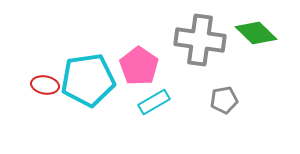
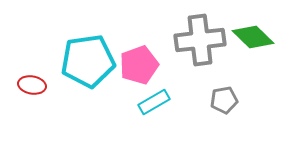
green diamond: moved 3 px left, 4 px down
gray cross: rotated 15 degrees counterclockwise
pink pentagon: moved 1 px up; rotated 18 degrees clockwise
cyan pentagon: moved 19 px up
red ellipse: moved 13 px left
